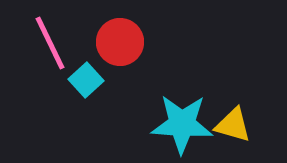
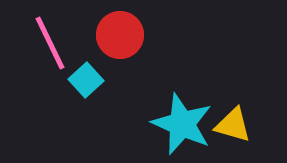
red circle: moved 7 px up
cyan star: rotated 20 degrees clockwise
